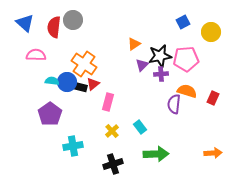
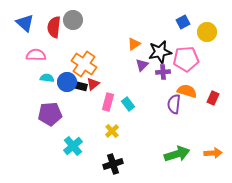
yellow circle: moved 4 px left
black star: moved 4 px up
purple cross: moved 2 px right, 2 px up
cyan semicircle: moved 5 px left, 3 px up
black rectangle: moved 1 px up
purple pentagon: rotated 30 degrees clockwise
cyan rectangle: moved 12 px left, 23 px up
cyan cross: rotated 30 degrees counterclockwise
green arrow: moved 21 px right; rotated 15 degrees counterclockwise
